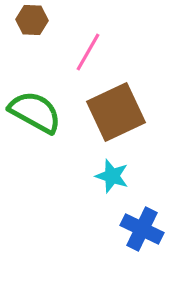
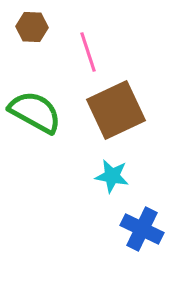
brown hexagon: moved 7 px down
pink line: rotated 48 degrees counterclockwise
brown square: moved 2 px up
cyan star: rotated 8 degrees counterclockwise
